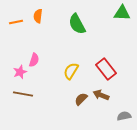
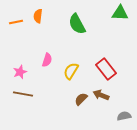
green triangle: moved 2 px left
pink semicircle: moved 13 px right
